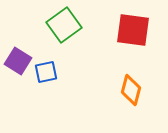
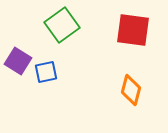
green square: moved 2 px left
